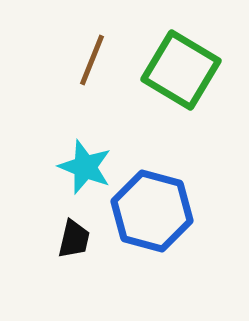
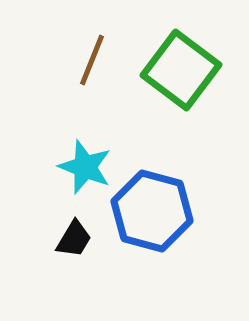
green square: rotated 6 degrees clockwise
black trapezoid: rotated 18 degrees clockwise
